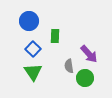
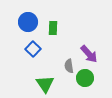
blue circle: moved 1 px left, 1 px down
green rectangle: moved 2 px left, 8 px up
green triangle: moved 12 px right, 12 px down
